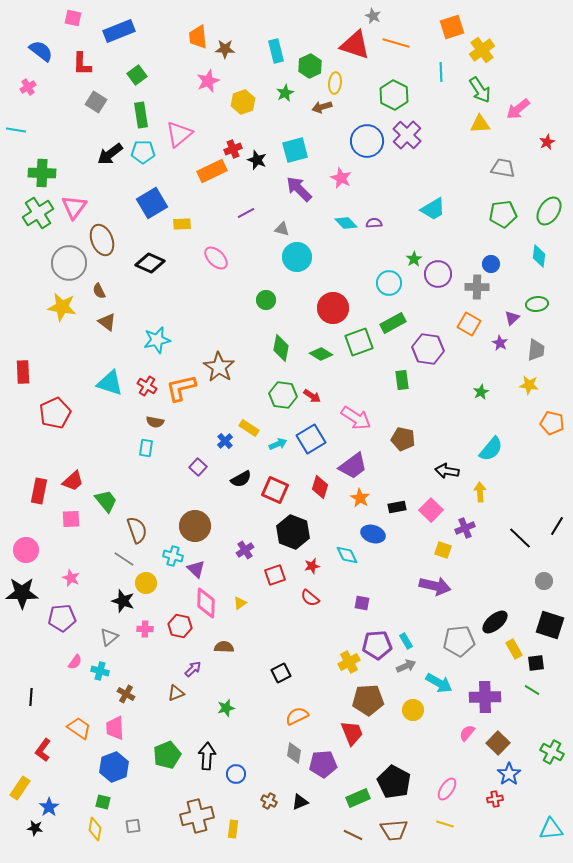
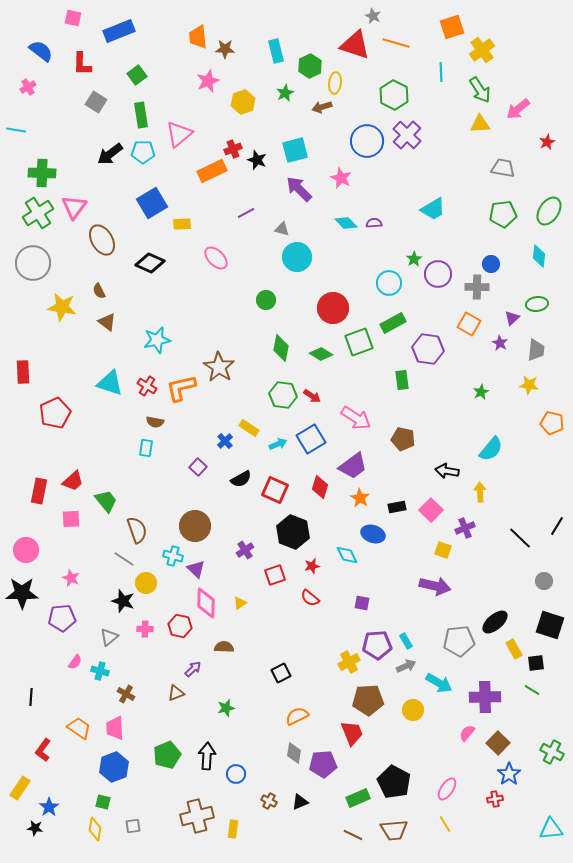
brown ellipse at (102, 240): rotated 8 degrees counterclockwise
gray circle at (69, 263): moved 36 px left
yellow line at (445, 824): rotated 42 degrees clockwise
